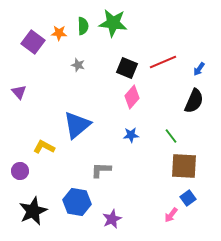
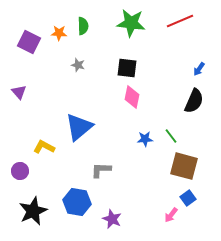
green star: moved 18 px right
purple square: moved 4 px left; rotated 10 degrees counterclockwise
red line: moved 17 px right, 41 px up
black square: rotated 15 degrees counterclockwise
pink diamond: rotated 30 degrees counterclockwise
blue triangle: moved 2 px right, 2 px down
blue star: moved 14 px right, 4 px down
brown square: rotated 12 degrees clockwise
purple star: rotated 24 degrees counterclockwise
